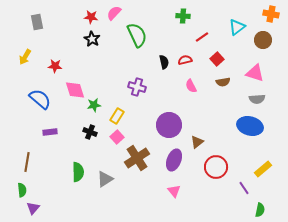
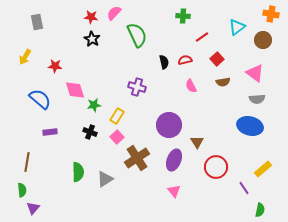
pink triangle at (255, 73): rotated 18 degrees clockwise
brown triangle at (197, 142): rotated 24 degrees counterclockwise
